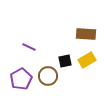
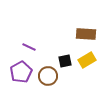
purple pentagon: moved 7 px up
